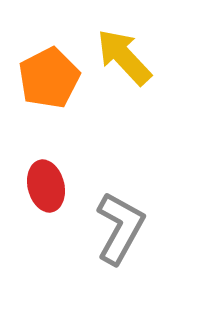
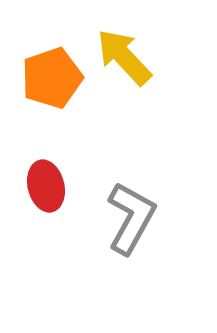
orange pentagon: moved 3 px right; rotated 8 degrees clockwise
gray L-shape: moved 11 px right, 10 px up
